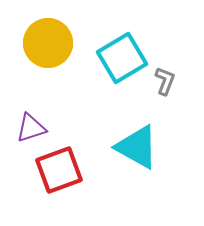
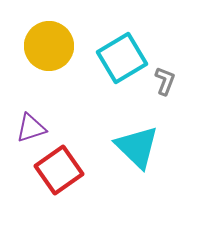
yellow circle: moved 1 px right, 3 px down
cyan triangle: rotated 15 degrees clockwise
red square: rotated 15 degrees counterclockwise
